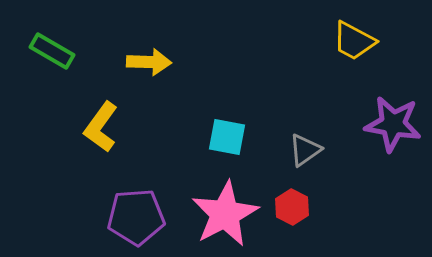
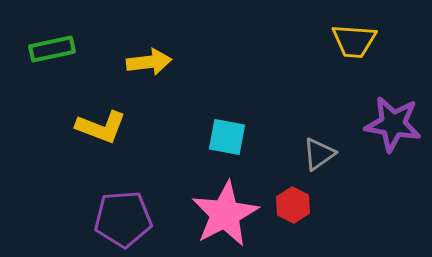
yellow trapezoid: rotated 24 degrees counterclockwise
green rectangle: moved 2 px up; rotated 42 degrees counterclockwise
yellow arrow: rotated 9 degrees counterclockwise
yellow L-shape: rotated 105 degrees counterclockwise
gray triangle: moved 14 px right, 4 px down
red hexagon: moved 1 px right, 2 px up
purple pentagon: moved 13 px left, 2 px down
